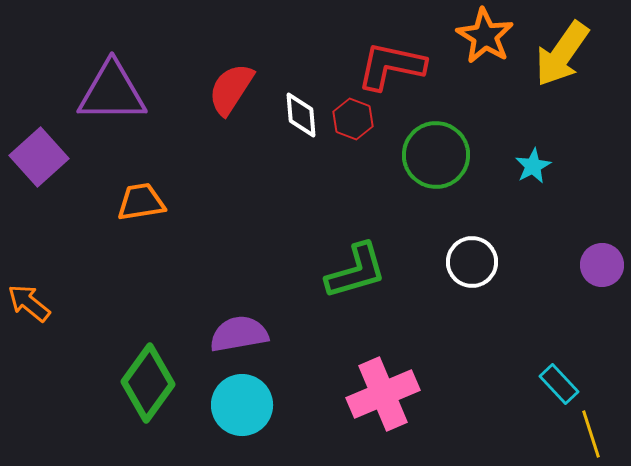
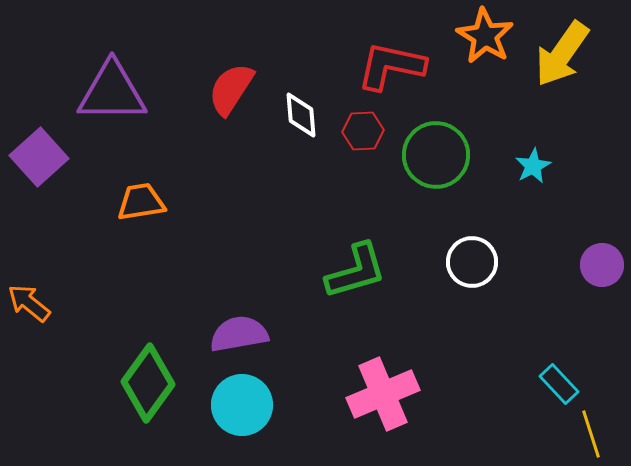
red hexagon: moved 10 px right, 12 px down; rotated 24 degrees counterclockwise
